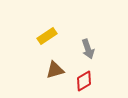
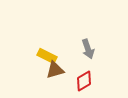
yellow rectangle: moved 20 px down; rotated 60 degrees clockwise
